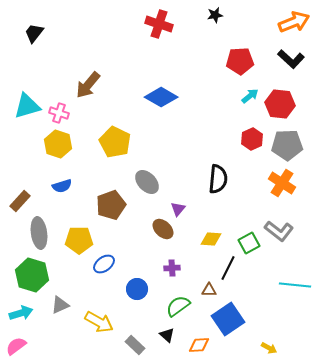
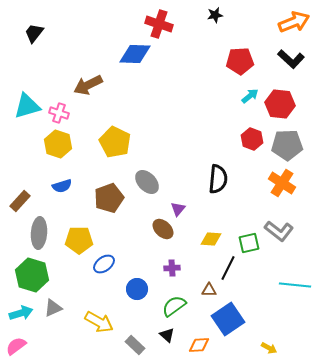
brown arrow at (88, 85): rotated 24 degrees clockwise
blue diamond at (161, 97): moved 26 px left, 43 px up; rotated 28 degrees counterclockwise
red hexagon at (252, 139): rotated 15 degrees counterclockwise
brown pentagon at (111, 205): moved 2 px left, 7 px up
gray ellipse at (39, 233): rotated 12 degrees clockwise
green square at (249, 243): rotated 15 degrees clockwise
gray triangle at (60, 305): moved 7 px left, 3 px down
green semicircle at (178, 306): moved 4 px left
